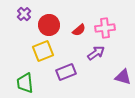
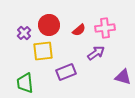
purple cross: moved 19 px down
yellow square: rotated 15 degrees clockwise
